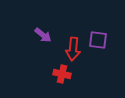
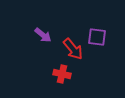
purple square: moved 1 px left, 3 px up
red arrow: rotated 45 degrees counterclockwise
